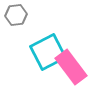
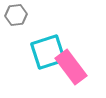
cyan square: rotated 9 degrees clockwise
